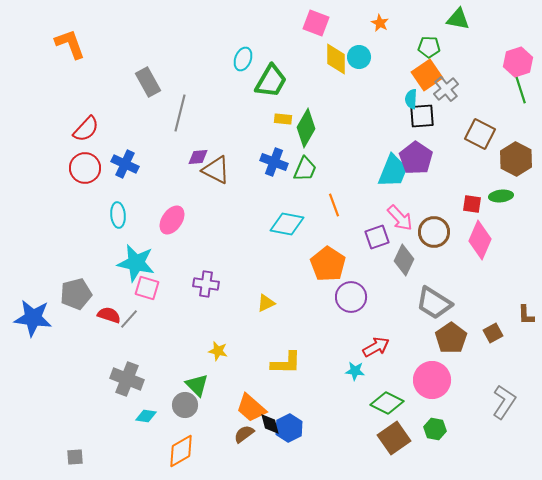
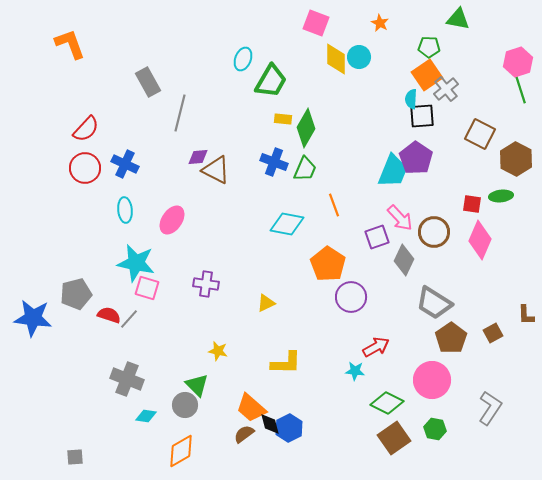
cyan ellipse at (118, 215): moved 7 px right, 5 px up
gray L-shape at (504, 402): moved 14 px left, 6 px down
